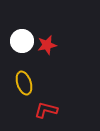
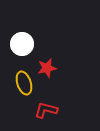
white circle: moved 3 px down
red star: moved 23 px down
